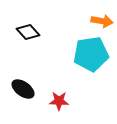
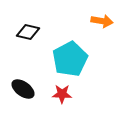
black diamond: rotated 35 degrees counterclockwise
cyan pentagon: moved 21 px left, 5 px down; rotated 20 degrees counterclockwise
red star: moved 3 px right, 7 px up
